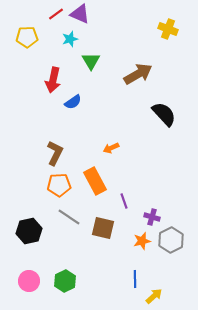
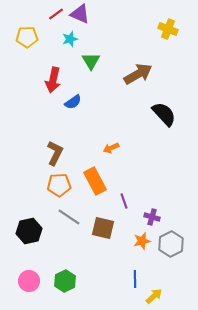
gray hexagon: moved 4 px down
